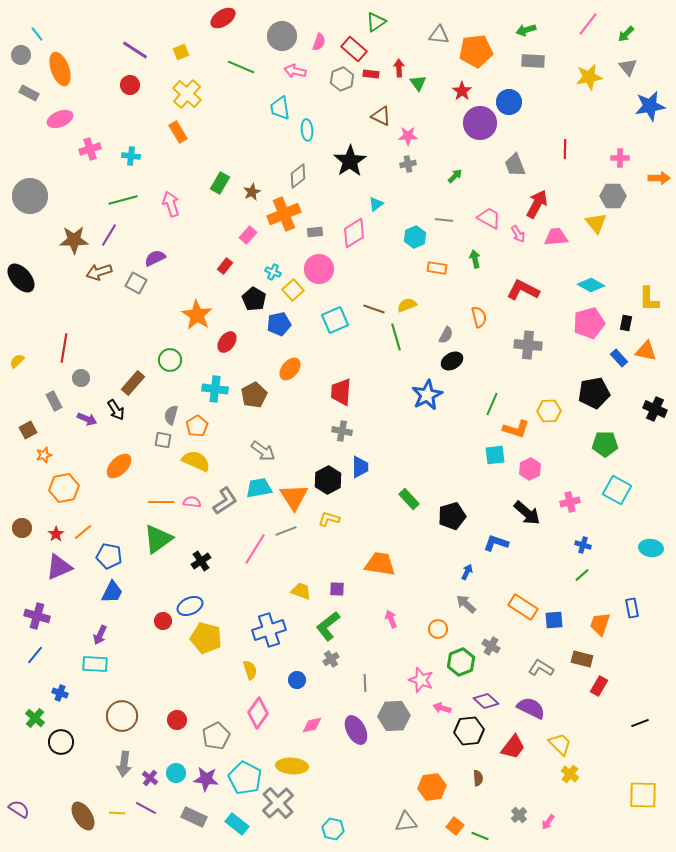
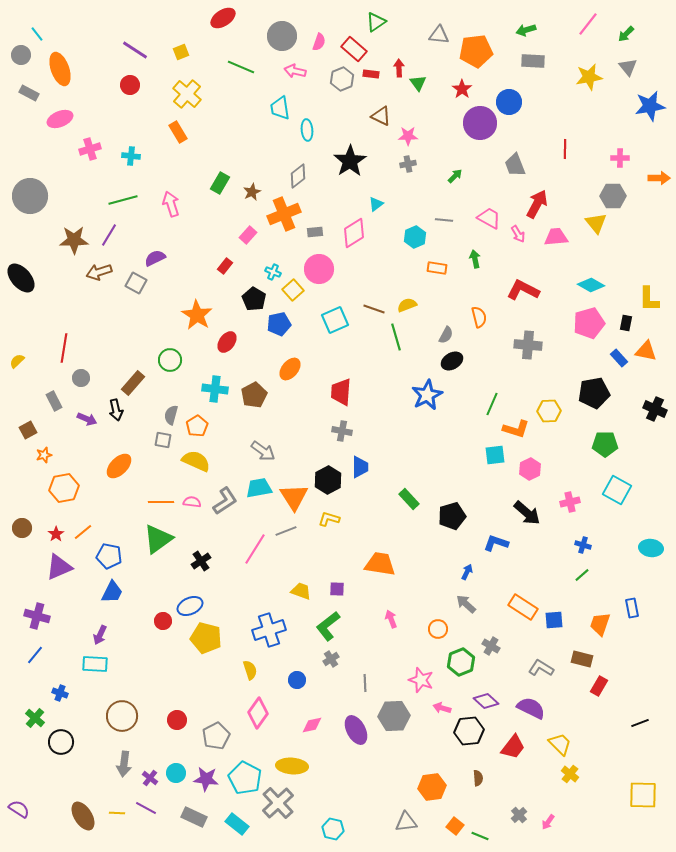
red star at (462, 91): moved 2 px up
black arrow at (116, 410): rotated 20 degrees clockwise
